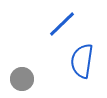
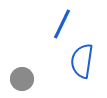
blue line: rotated 20 degrees counterclockwise
